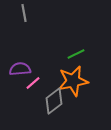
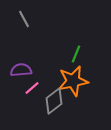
gray line: moved 6 px down; rotated 18 degrees counterclockwise
green line: rotated 42 degrees counterclockwise
purple semicircle: moved 1 px right, 1 px down
pink line: moved 1 px left, 5 px down
